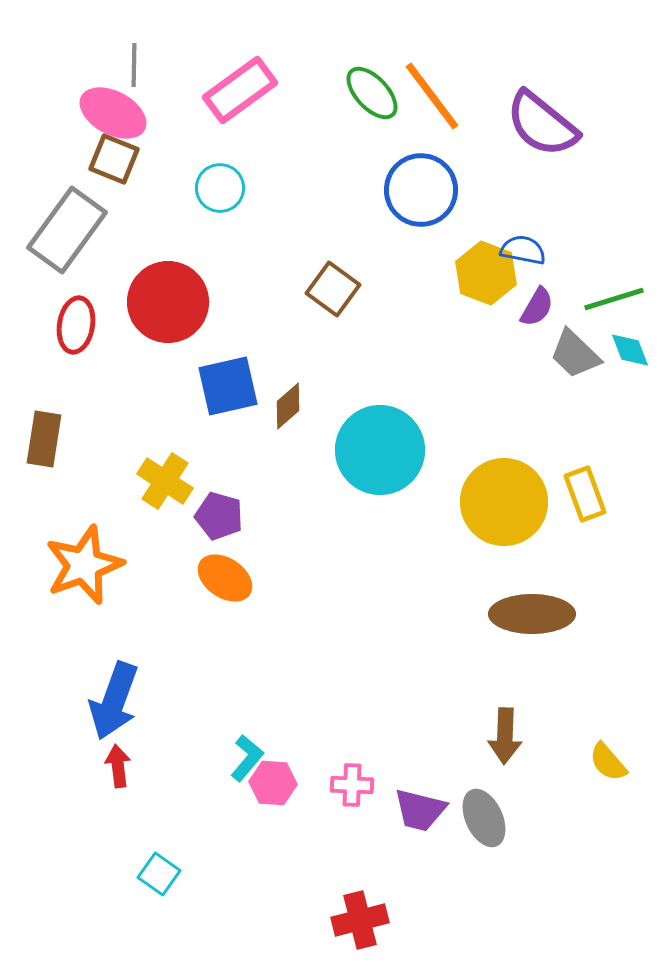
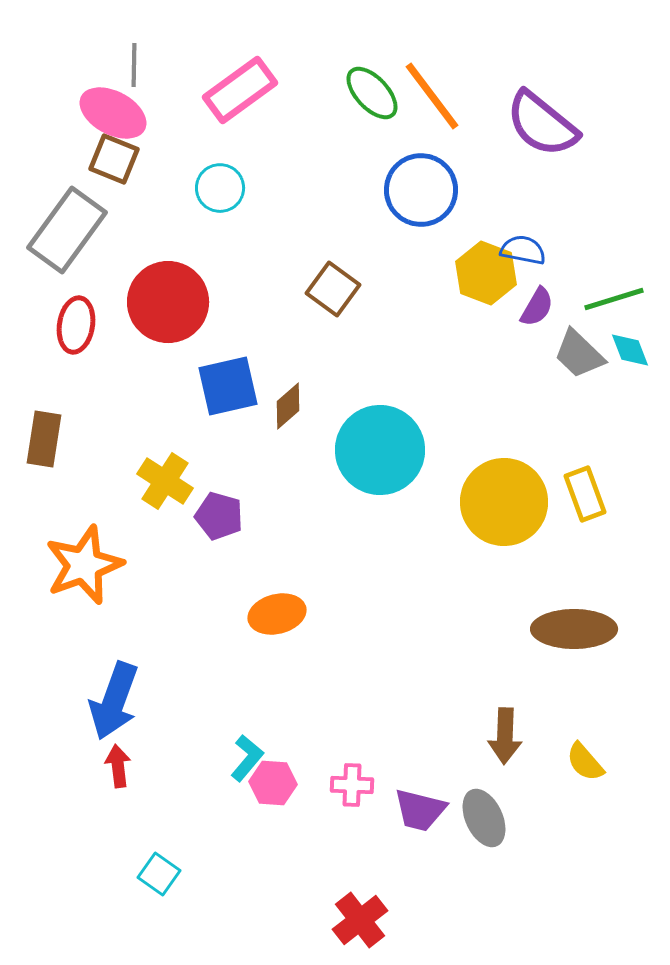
gray trapezoid at (575, 354): moved 4 px right
orange ellipse at (225, 578): moved 52 px right, 36 px down; rotated 48 degrees counterclockwise
brown ellipse at (532, 614): moved 42 px right, 15 px down
yellow semicircle at (608, 762): moved 23 px left
red cross at (360, 920): rotated 24 degrees counterclockwise
